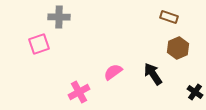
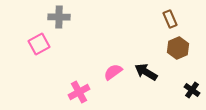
brown rectangle: moved 1 px right, 2 px down; rotated 48 degrees clockwise
pink square: rotated 10 degrees counterclockwise
black arrow: moved 7 px left, 2 px up; rotated 25 degrees counterclockwise
black cross: moved 3 px left, 2 px up
